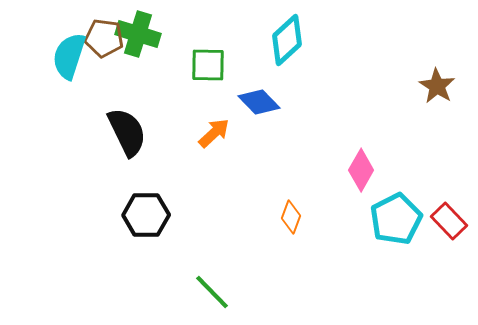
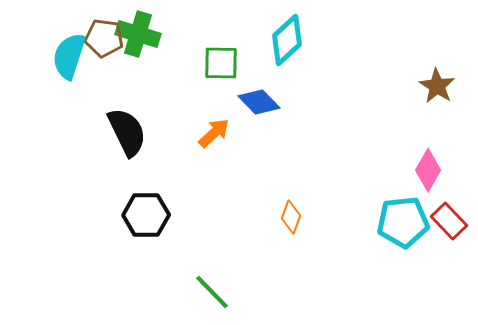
green square: moved 13 px right, 2 px up
pink diamond: moved 67 px right
cyan pentagon: moved 7 px right, 3 px down; rotated 21 degrees clockwise
